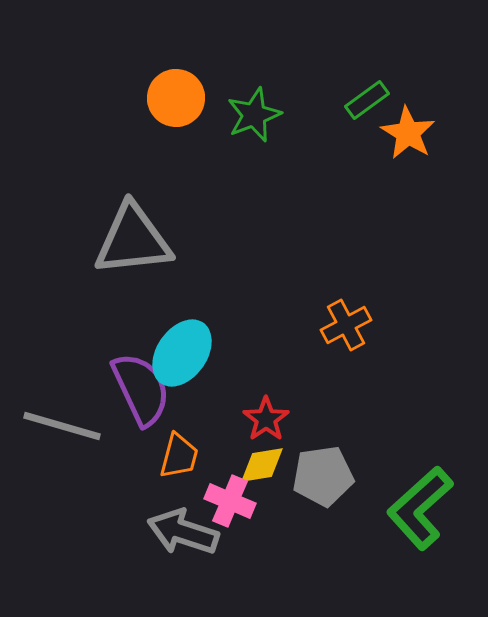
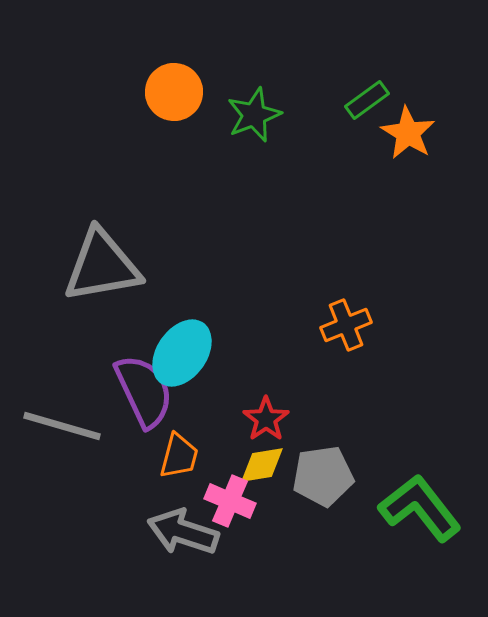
orange circle: moved 2 px left, 6 px up
gray triangle: moved 31 px left, 26 px down; rotated 4 degrees counterclockwise
orange cross: rotated 6 degrees clockwise
purple semicircle: moved 3 px right, 2 px down
green L-shape: rotated 94 degrees clockwise
